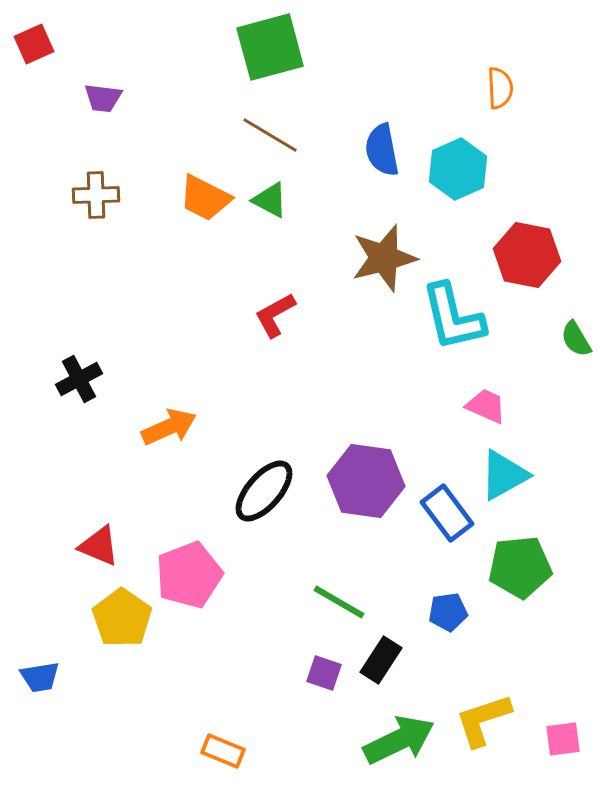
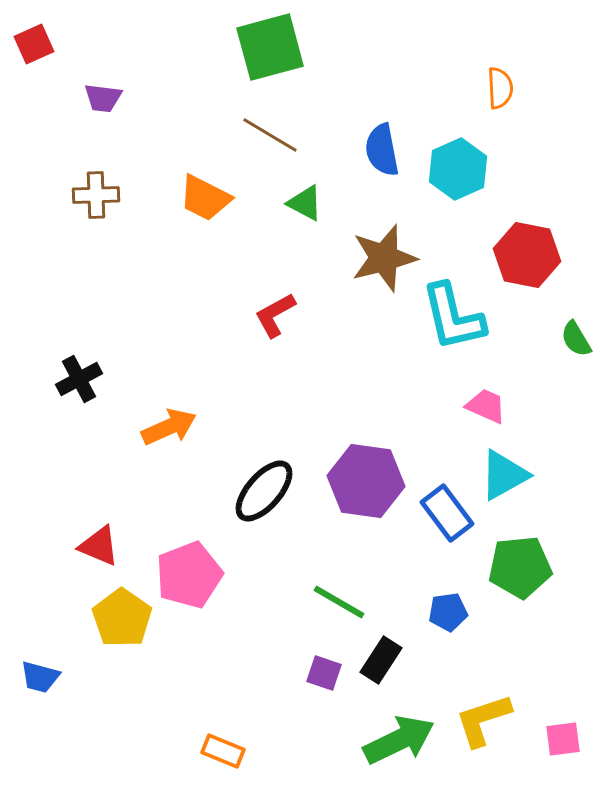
green triangle: moved 35 px right, 3 px down
blue trapezoid: rotated 24 degrees clockwise
